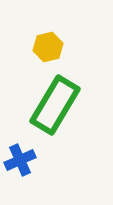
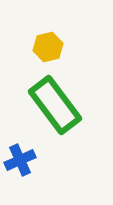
green rectangle: rotated 68 degrees counterclockwise
